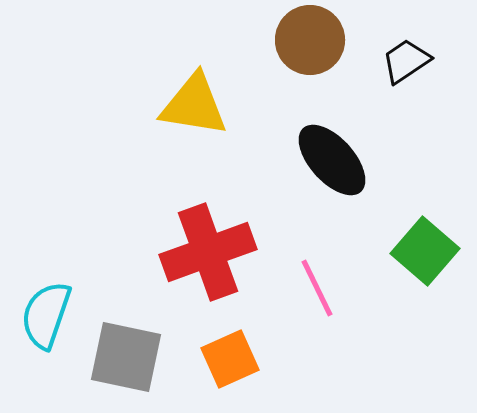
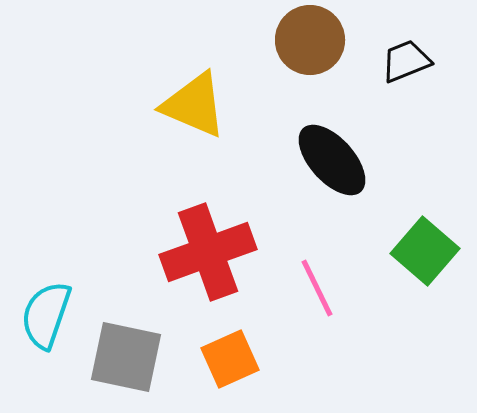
black trapezoid: rotated 12 degrees clockwise
yellow triangle: rotated 14 degrees clockwise
